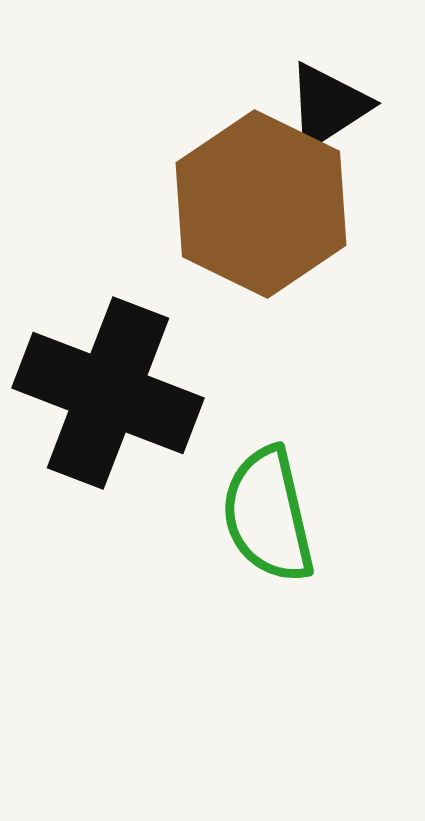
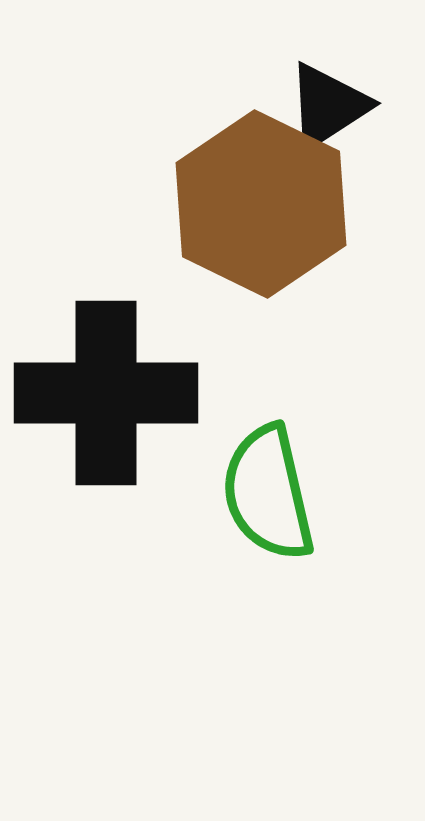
black cross: moved 2 px left; rotated 21 degrees counterclockwise
green semicircle: moved 22 px up
